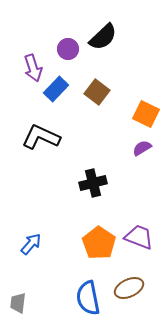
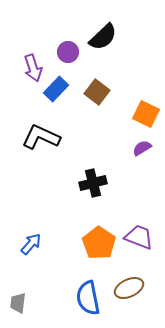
purple circle: moved 3 px down
